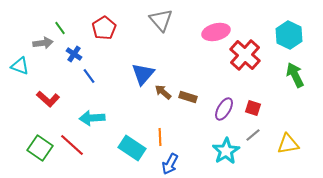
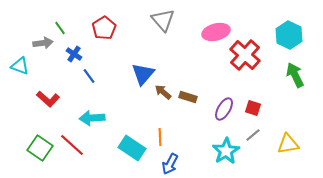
gray triangle: moved 2 px right
